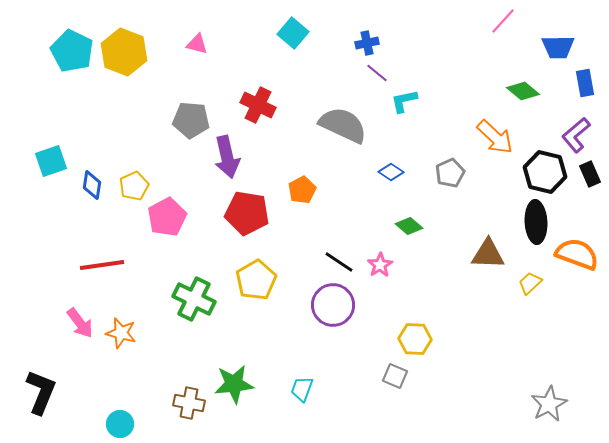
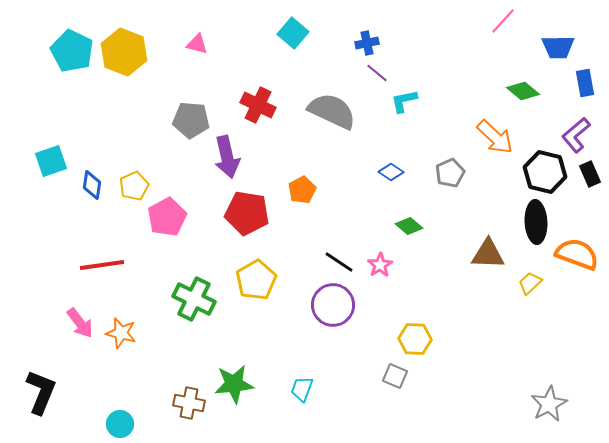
gray semicircle at (343, 125): moved 11 px left, 14 px up
